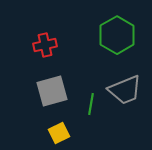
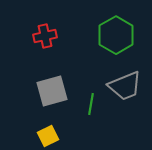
green hexagon: moved 1 px left
red cross: moved 9 px up
gray trapezoid: moved 4 px up
yellow square: moved 11 px left, 3 px down
